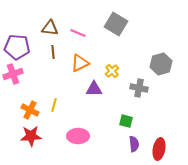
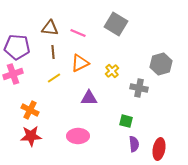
purple triangle: moved 5 px left, 9 px down
yellow line: moved 27 px up; rotated 40 degrees clockwise
